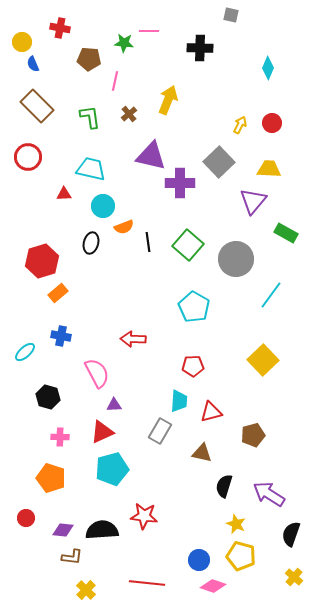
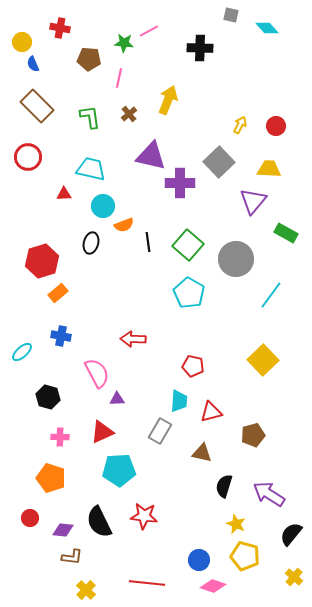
pink line at (149, 31): rotated 30 degrees counterclockwise
cyan diamond at (268, 68): moved 1 px left, 40 px up; rotated 65 degrees counterclockwise
pink line at (115, 81): moved 4 px right, 3 px up
red circle at (272, 123): moved 4 px right, 3 px down
orange semicircle at (124, 227): moved 2 px up
cyan pentagon at (194, 307): moved 5 px left, 14 px up
cyan ellipse at (25, 352): moved 3 px left
red pentagon at (193, 366): rotated 15 degrees clockwise
purple triangle at (114, 405): moved 3 px right, 6 px up
cyan pentagon at (112, 469): moved 7 px right, 1 px down; rotated 12 degrees clockwise
red circle at (26, 518): moved 4 px right
black semicircle at (102, 530): moved 3 px left, 8 px up; rotated 112 degrees counterclockwise
black semicircle at (291, 534): rotated 20 degrees clockwise
yellow pentagon at (241, 556): moved 4 px right
